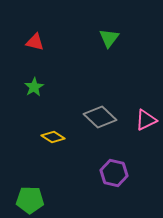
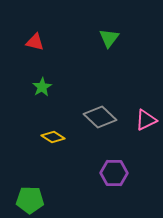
green star: moved 8 px right
purple hexagon: rotated 12 degrees counterclockwise
